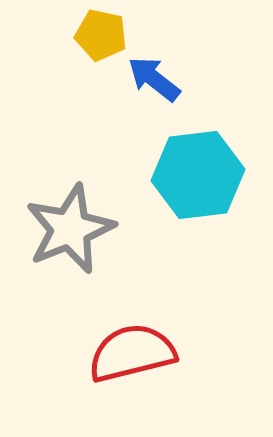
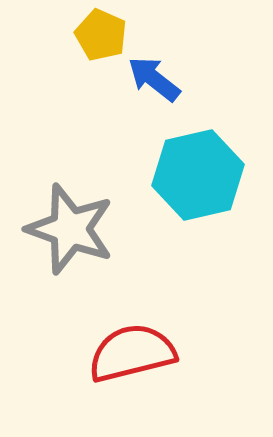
yellow pentagon: rotated 12 degrees clockwise
cyan hexagon: rotated 6 degrees counterclockwise
gray star: rotated 30 degrees counterclockwise
